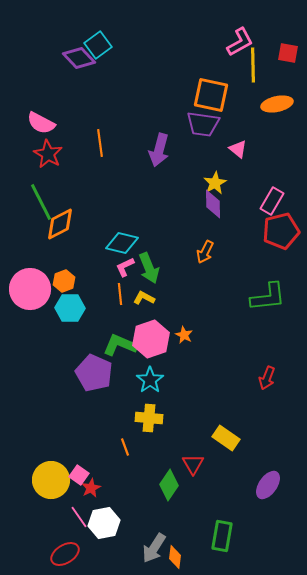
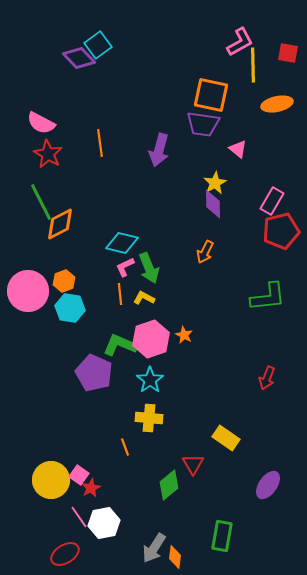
pink circle at (30, 289): moved 2 px left, 2 px down
cyan hexagon at (70, 308): rotated 8 degrees clockwise
green diamond at (169, 485): rotated 16 degrees clockwise
